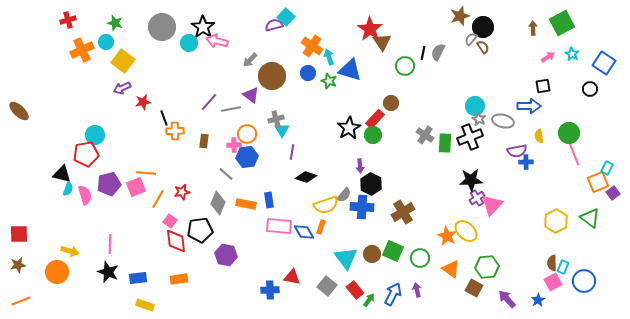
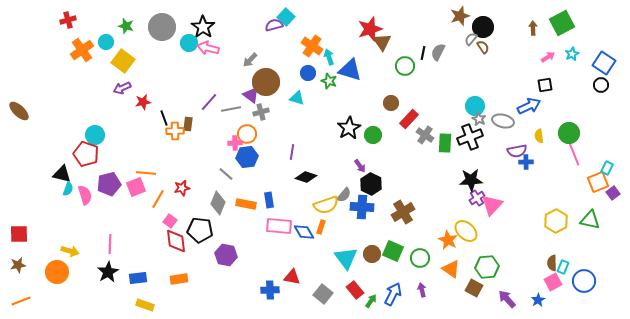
green star at (115, 23): moved 11 px right, 3 px down
red star at (370, 29): rotated 20 degrees clockwise
pink arrow at (217, 41): moved 9 px left, 7 px down
orange cross at (82, 50): rotated 10 degrees counterclockwise
cyan star at (572, 54): rotated 16 degrees clockwise
brown circle at (272, 76): moved 6 px left, 6 px down
black square at (543, 86): moved 2 px right, 1 px up
black circle at (590, 89): moved 11 px right, 4 px up
blue arrow at (529, 106): rotated 25 degrees counterclockwise
gray cross at (276, 119): moved 15 px left, 7 px up
red rectangle at (375, 119): moved 34 px right
cyan triangle at (282, 130): moved 15 px right, 32 px up; rotated 42 degrees counterclockwise
brown rectangle at (204, 141): moved 16 px left, 17 px up
pink cross at (234, 145): moved 1 px right, 2 px up
red pentagon at (86, 154): rotated 30 degrees clockwise
purple arrow at (360, 166): rotated 32 degrees counterclockwise
red star at (182, 192): moved 4 px up
green triangle at (590, 218): moved 2 px down; rotated 25 degrees counterclockwise
black pentagon at (200, 230): rotated 15 degrees clockwise
orange star at (447, 236): moved 1 px right, 4 px down
black star at (108, 272): rotated 20 degrees clockwise
gray square at (327, 286): moved 4 px left, 8 px down
purple arrow at (417, 290): moved 5 px right
green arrow at (369, 300): moved 2 px right, 1 px down
